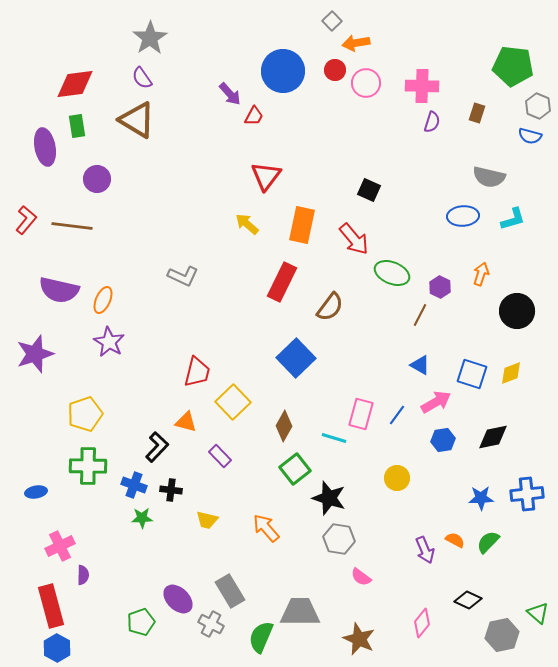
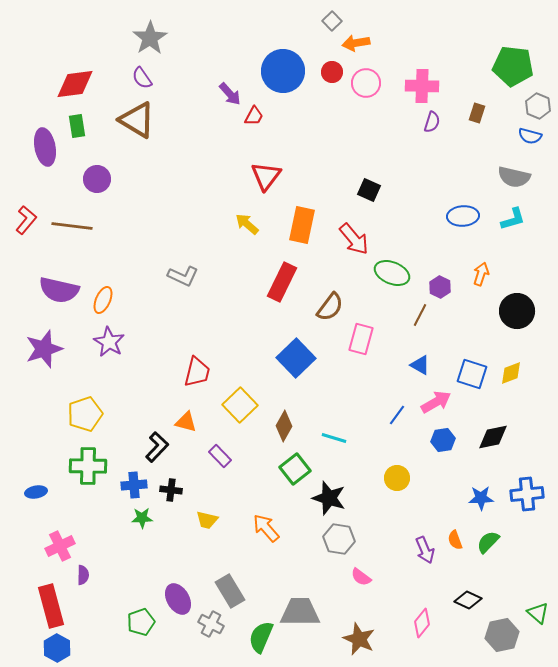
red circle at (335, 70): moved 3 px left, 2 px down
gray semicircle at (489, 177): moved 25 px right
purple star at (35, 354): moved 9 px right, 5 px up
yellow square at (233, 402): moved 7 px right, 3 px down
pink rectangle at (361, 414): moved 75 px up
blue cross at (134, 485): rotated 25 degrees counterclockwise
orange semicircle at (455, 540): rotated 138 degrees counterclockwise
purple ellipse at (178, 599): rotated 16 degrees clockwise
